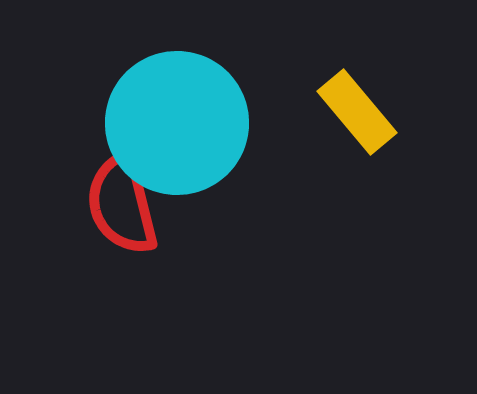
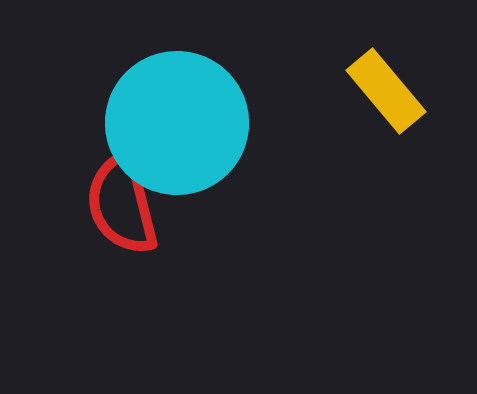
yellow rectangle: moved 29 px right, 21 px up
